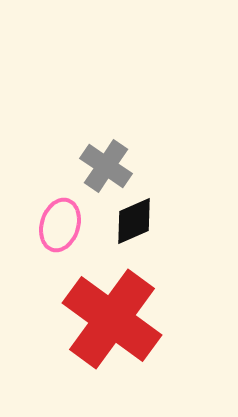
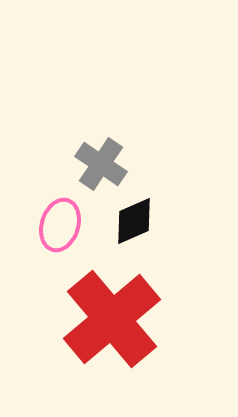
gray cross: moved 5 px left, 2 px up
red cross: rotated 14 degrees clockwise
